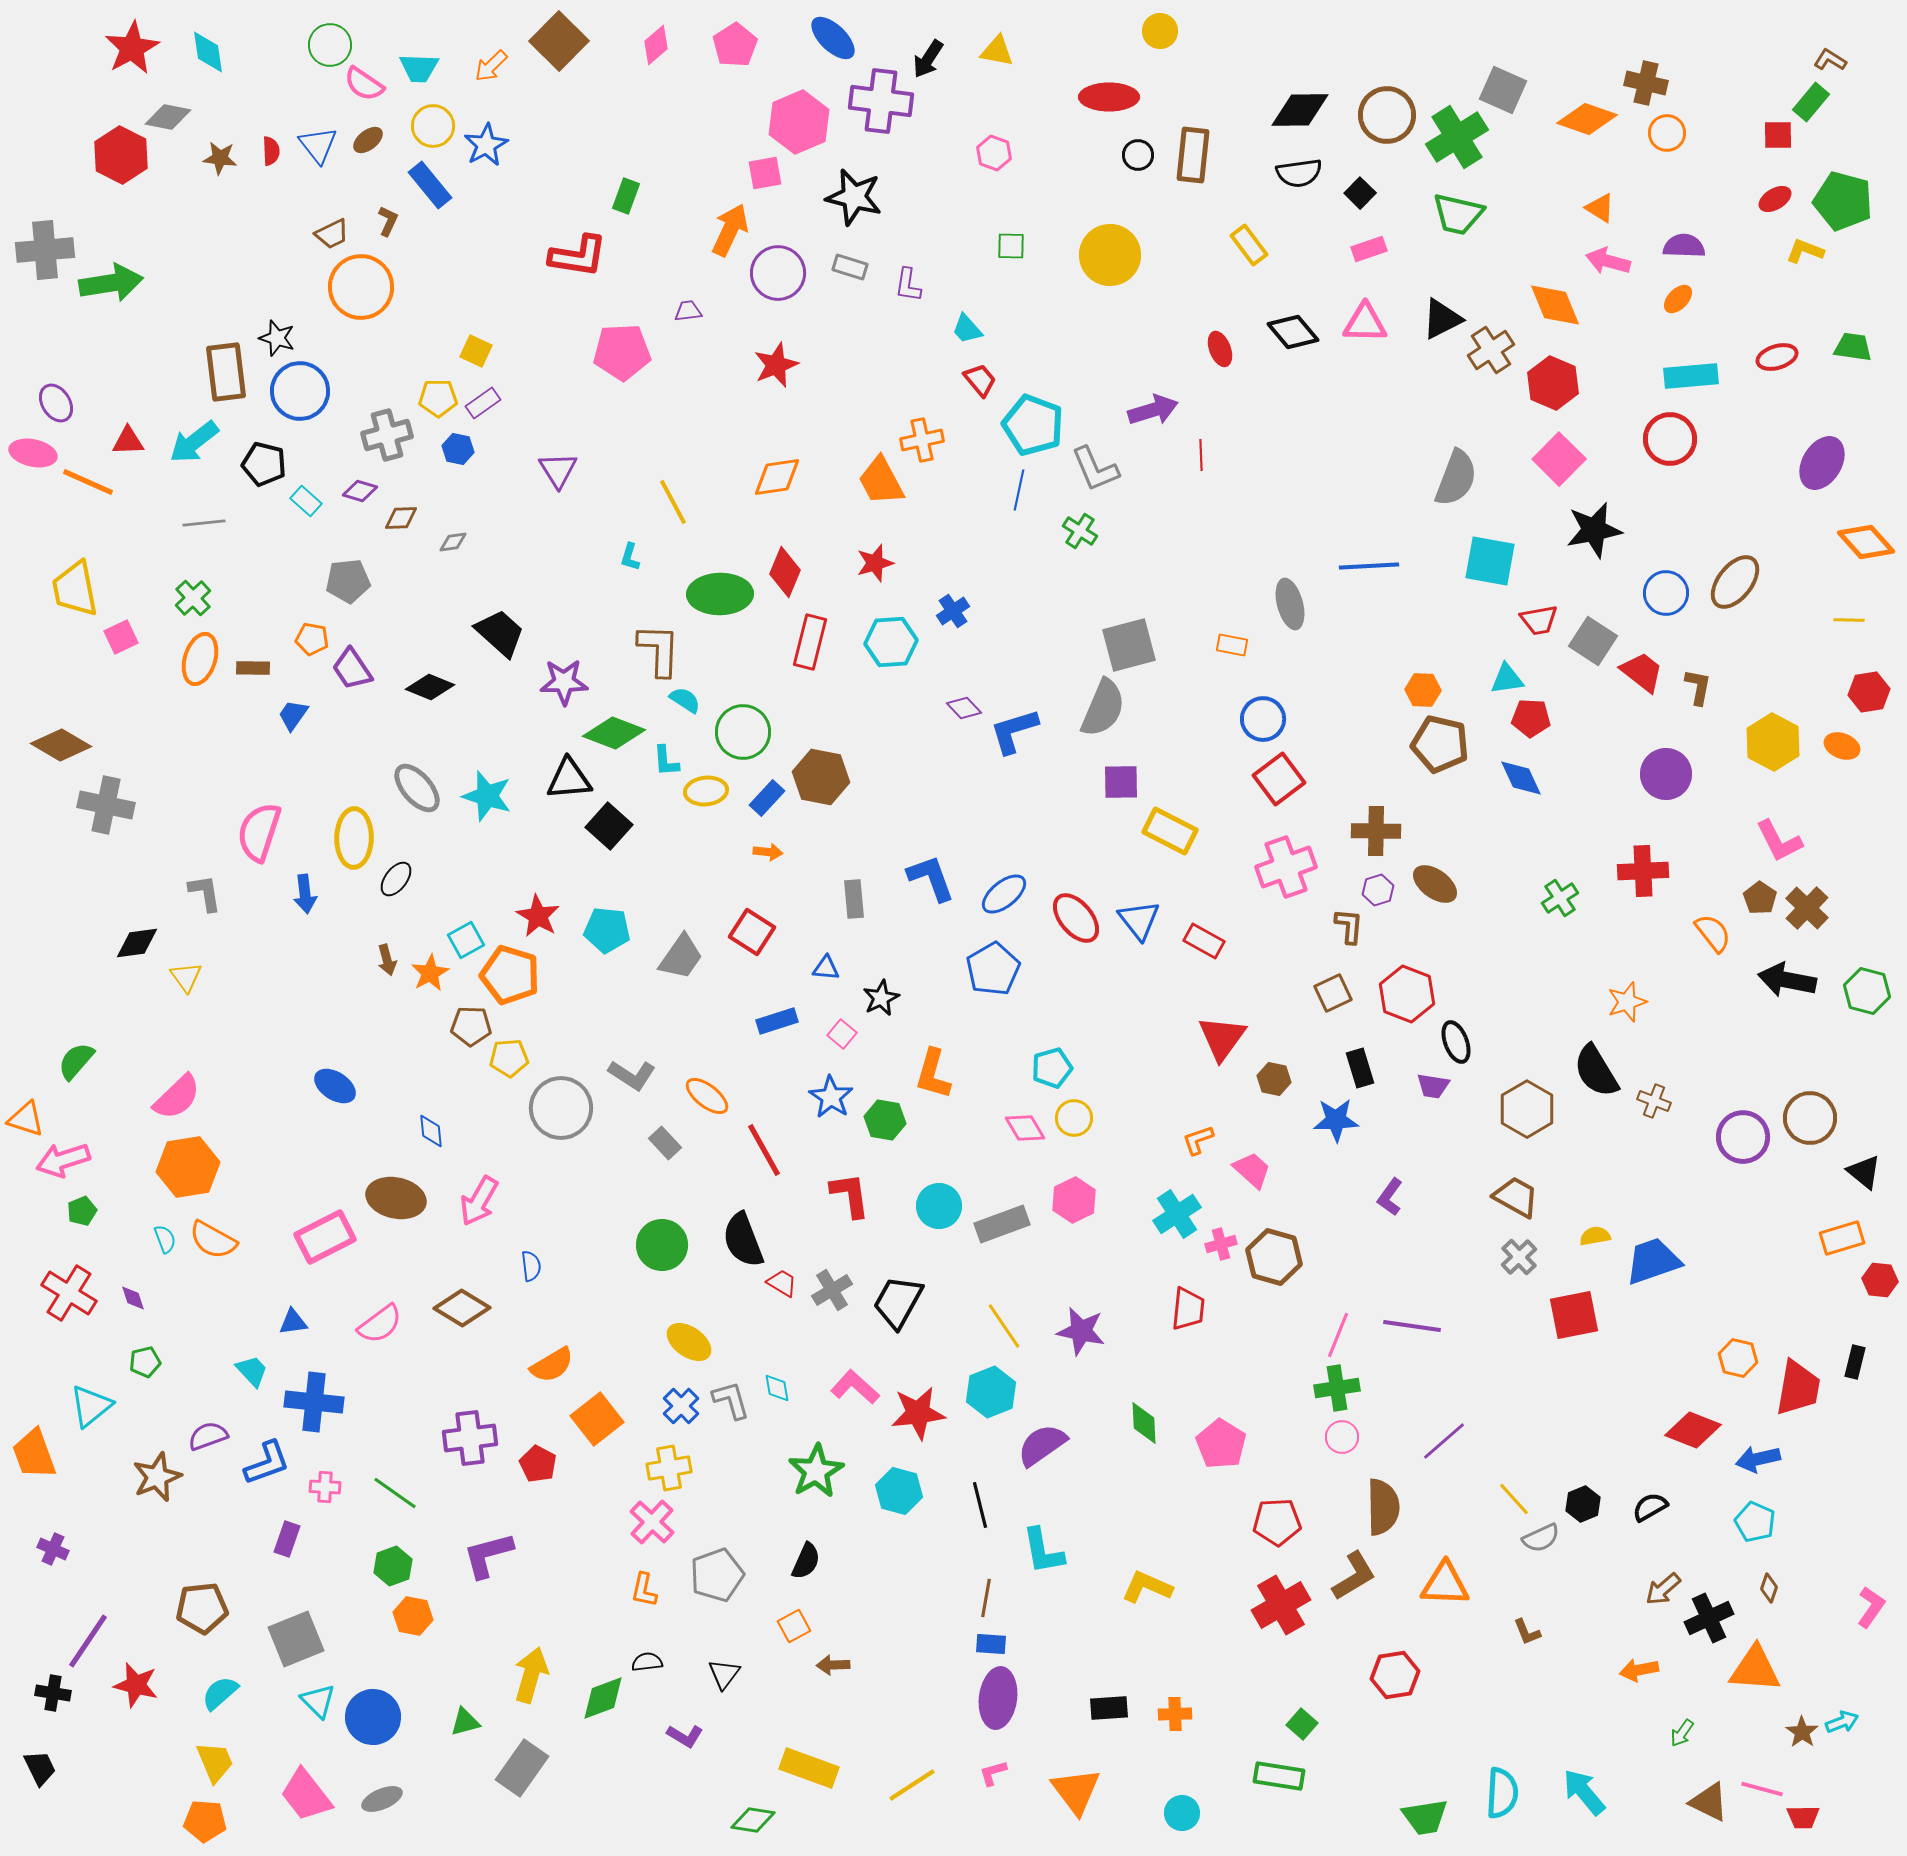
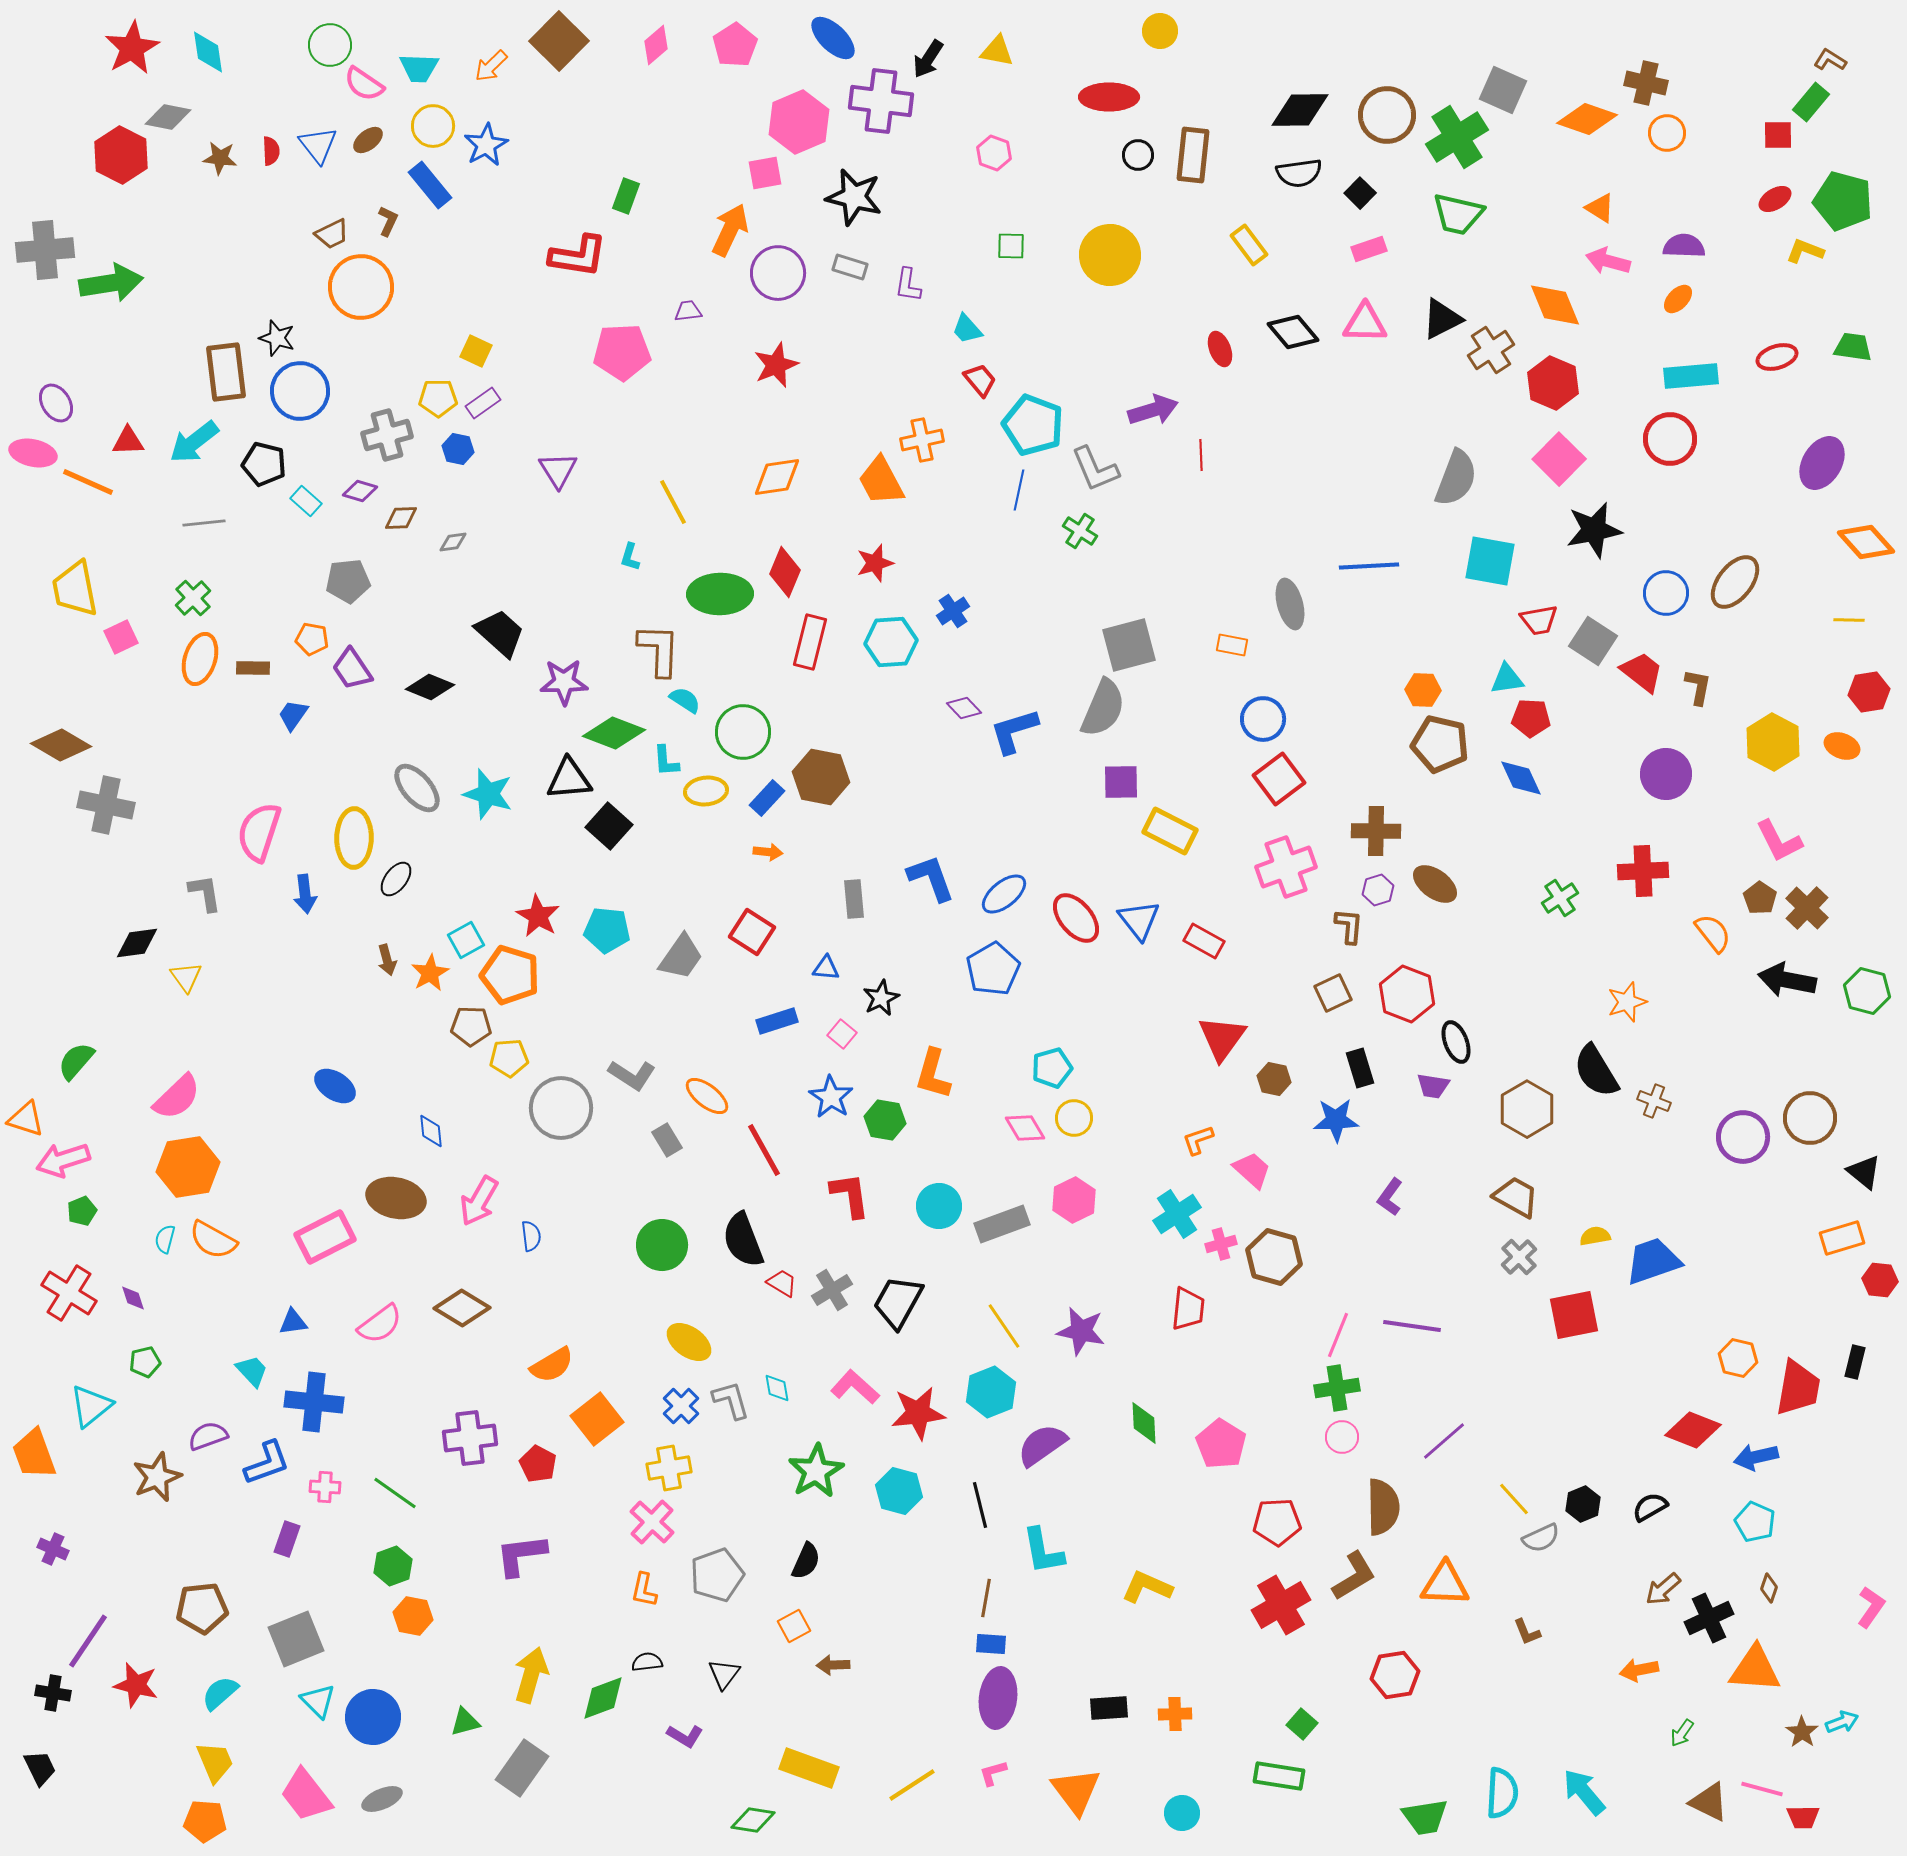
cyan star at (487, 796): moved 1 px right, 2 px up
gray rectangle at (665, 1143): moved 2 px right, 3 px up; rotated 12 degrees clockwise
cyan semicircle at (165, 1239): rotated 144 degrees counterclockwise
blue semicircle at (531, 1266): moved 30 px up
blue arrow at (1758, 1459): moved 2 px left, 2 px up
purple L-shape at (488, 1555): moved 33 px right; rotated 8 degrees clockwise
